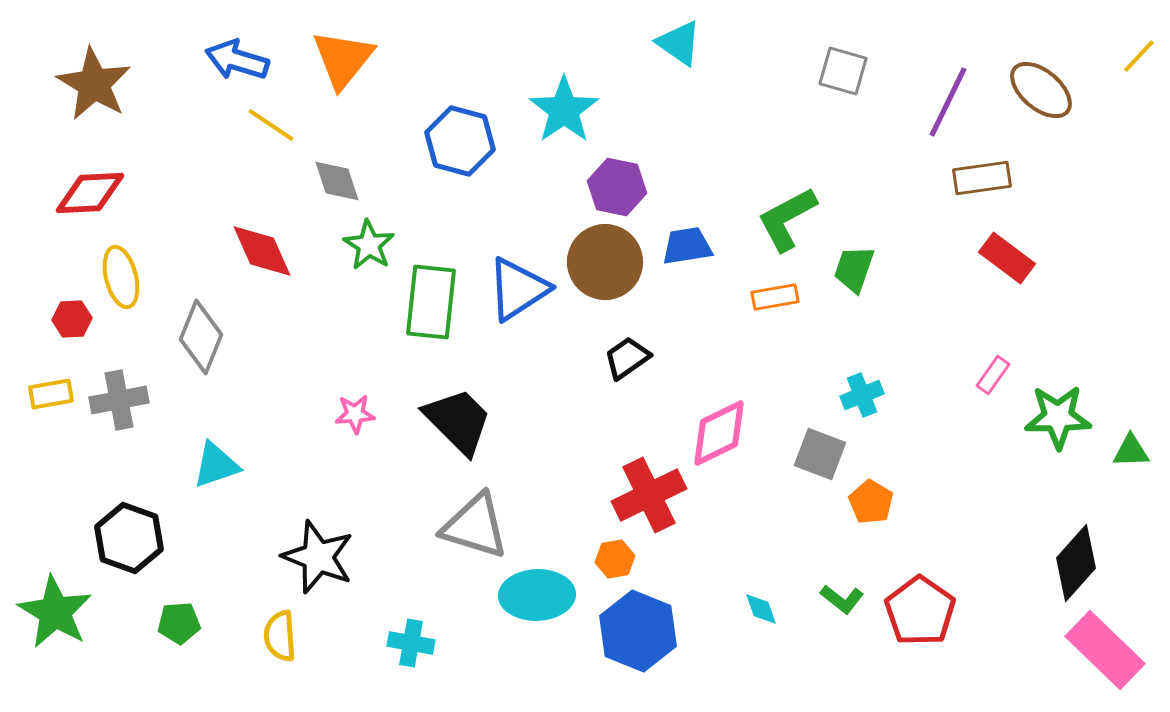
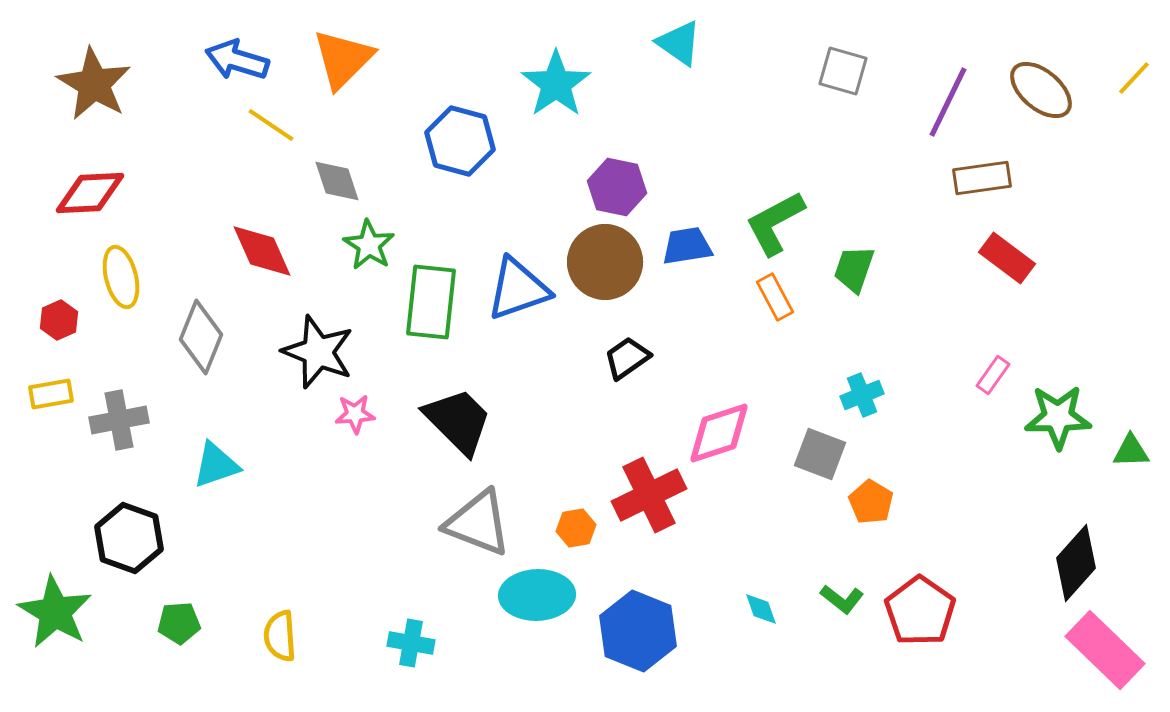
yellow line at (1139, 56): moved 5 px left, 22 px down
orange triangle at (343, 59): rotated 6 degrees clockwise
cyan star at (564, 110): moved 8 px left, 26 px up
green L-shape at (787, 219): moved 12 px left, 4 px down
blue triangle at (518, 289): rotated 14 degrees clockwise
orange rectangle at (775, 297): rotated 72 degrees clockwise
red hexagon at (72, 319): moved 13 px left, 1 px down; rotated 21 degrees counterclockwise
gray cross at (119, 400): moved 20 px down
pink diamond at (719, 433): rotated 8 degrees clockwise
gray triangle at (475, 526): moved 3 px right, 3 px up; rotated 4 degrees clockwise
black star at (318, 557): moved 205 px up
orange hexagon at (615, 559): moved 39 px left, 31 px up
